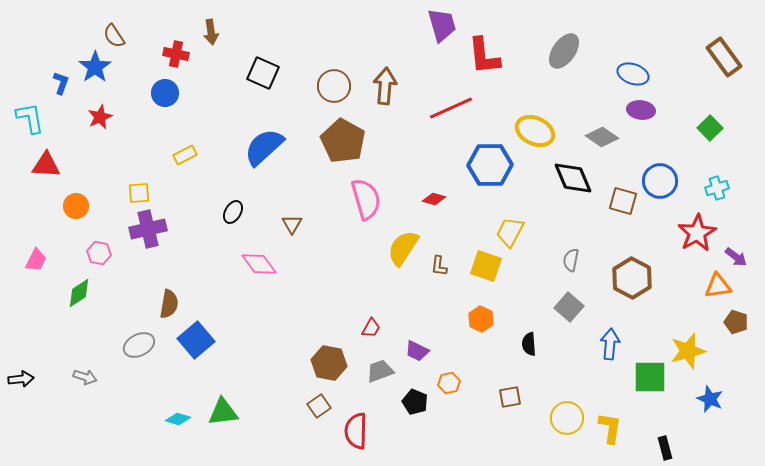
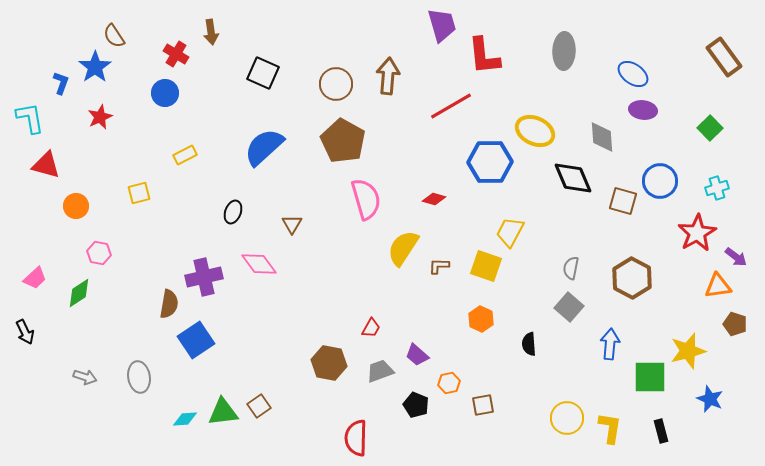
gray ellipse at (564, 51): rotated 33 degrees counterclockwise
red cross at (176, 54): rotated 20 degrees clockwise
blue ellipse at (633, 74): rotated 16 degrees clockwise
brown circle at (334, 86): moved 2 px right, 2 px up
brown arrow at (385, 86): moved 3 px right, 10 px up
red line at (451, 108): moved 2 px up; rotated 6 degrees counterclockwise
purple ellipse at (641, 110): moved 2 px right
gray diamond at (602, 137): rotated 52 degrees clockwise
red triangle at (46, 165): rotated 12 degrees clockwise
blue hexagon at (490, 165): moved 3 px up
yellow square at (139, 193): rotated 10 degrees counterclockwise
black ellipse at (233, 212): rotated 10 degrees counterclockwise
purple cross at (148, 229): moved 56 px right, 48 px down
pink trapezoid at (36, 260): moved 1 px left, 18 px down; rotated 20 degrees clockwise
gray semicircle at (571, 260): moved 8 px down
brown L-shape at (439, 266): rotated 85 degrees clockwise
brown pentagon at (736, 322): moved 1 px left, 2 px down
blue square at (196, 340): rotated 6 degrees clockwise
gray ellipse at (139, 345): moved 32 px down; rotated 72 degrees counterclockwise
purple trapezoid at (417, 351): moved 4 px down; rotated 15 degrees clockwise
black arrow at (21, 379): moved 4 px right, 47 px up; rotated 70 degrees clockwise
brown square at (510, 397): moved 27 px left, 8 px down
black pentagon at (415, 402): moved 1 px right, 3 px down
brown square at (319, 406): moved 60 px left
cyan diamond at (178, 419): moved 7 px right; rotated 20 degrees counterclockwise
red semicircle at (356, 431): moved 7 px down
black rectangle at (665, 448): moved 4 px left, 17 px up
